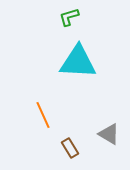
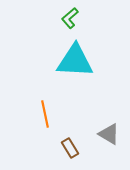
green L-shape: moved 1 px right, 1 px down; rotated 25 degrees counterclockwise
cyan triangle: moved 3 px left, 1 px up
orange line: moved 2 px right, 1 px up; rotated 12 degrees clockwise
